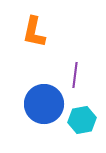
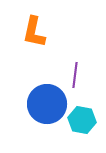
blue circle: moved 3 px right
cyan hexagon: rotated 20 degrees clockwise
